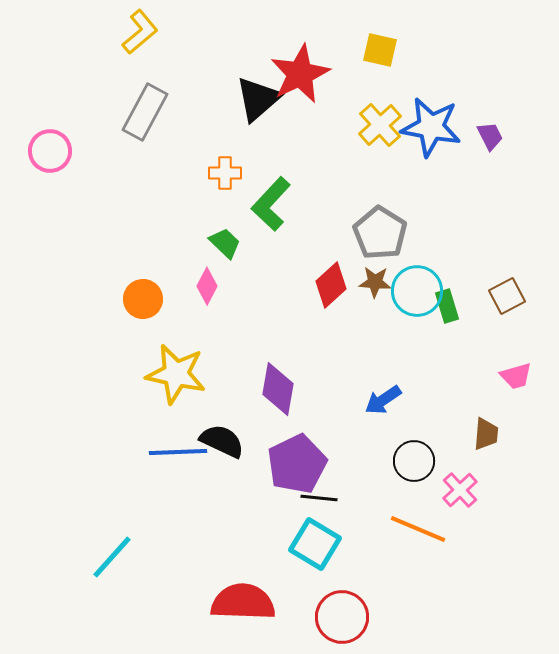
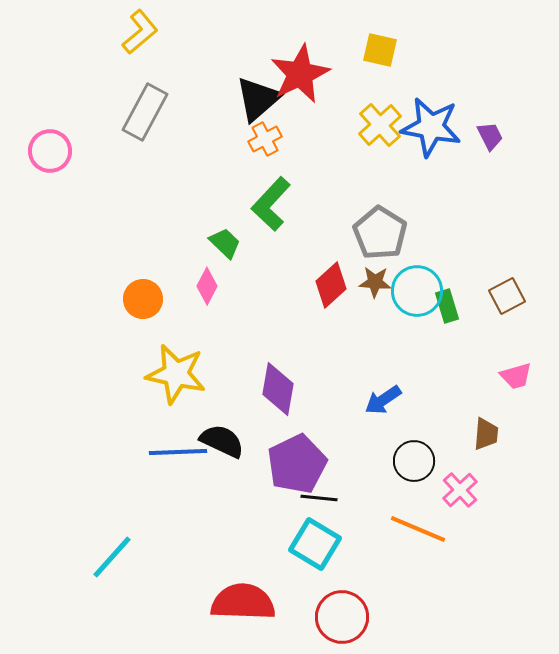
orange cross: moved 40 px right, 34 px up; rotated 28 degrees counterclockwise
